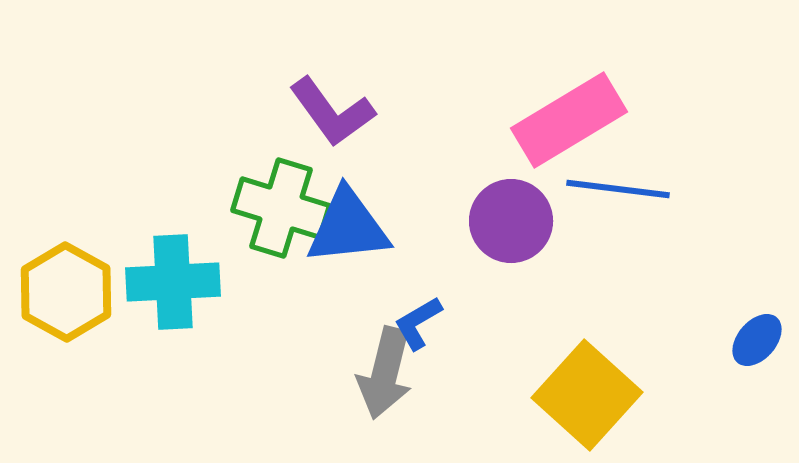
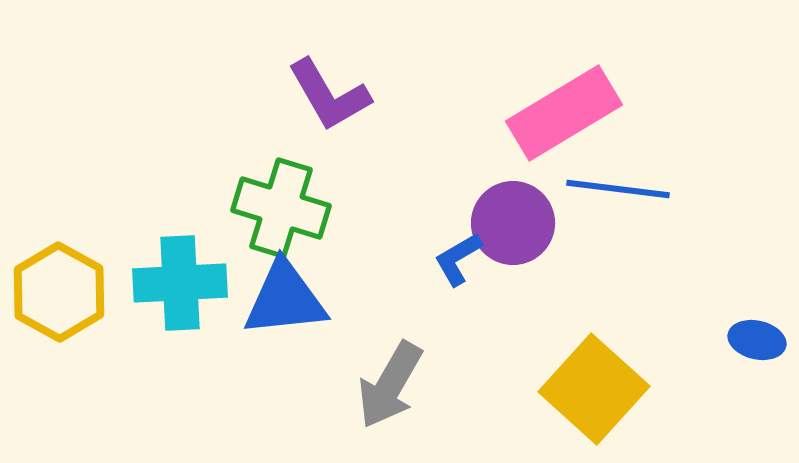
purple L-shape: moved 3 px left, 17 px up; rotated 6 degrees clockwise
pink rectangle: moved 5 px left, 7 px up
purple circle: moved 2 px right, 2 px down
blue triangle: moved 63 px left, 72 px down
cyan cross: moved 7 px right, 1 px down
yellow hexagon: moved 7 px left
blue L-shape: moved 40 px right, 64 px up
blue ellipse: rotated 62 degrees clockwise
gray arrow: moved 5 px right, 12 px down; rotated 16 degrees clockwise
yellow square: moved 7 px right, 6 px up
